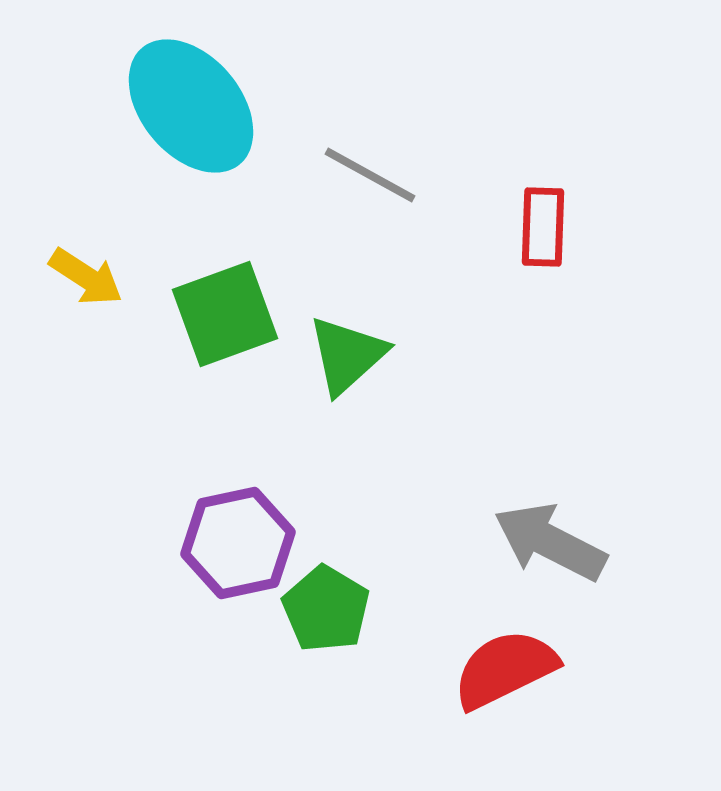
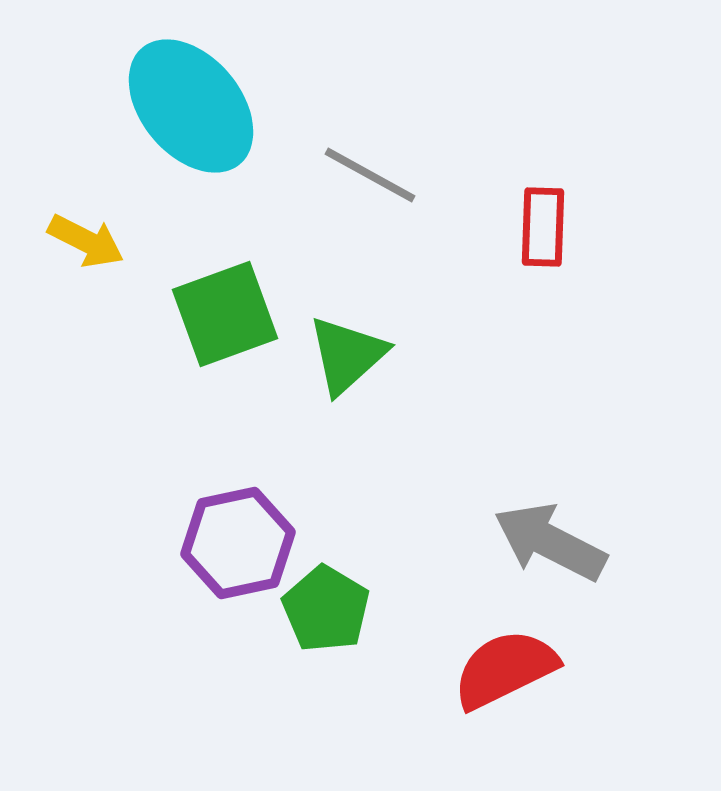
yellow arrow: moved 36 px up; rotated 6 degrees counterclockwise
